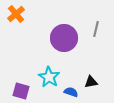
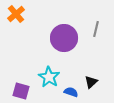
black triangle: rotated 32 degrees counterclockwise
